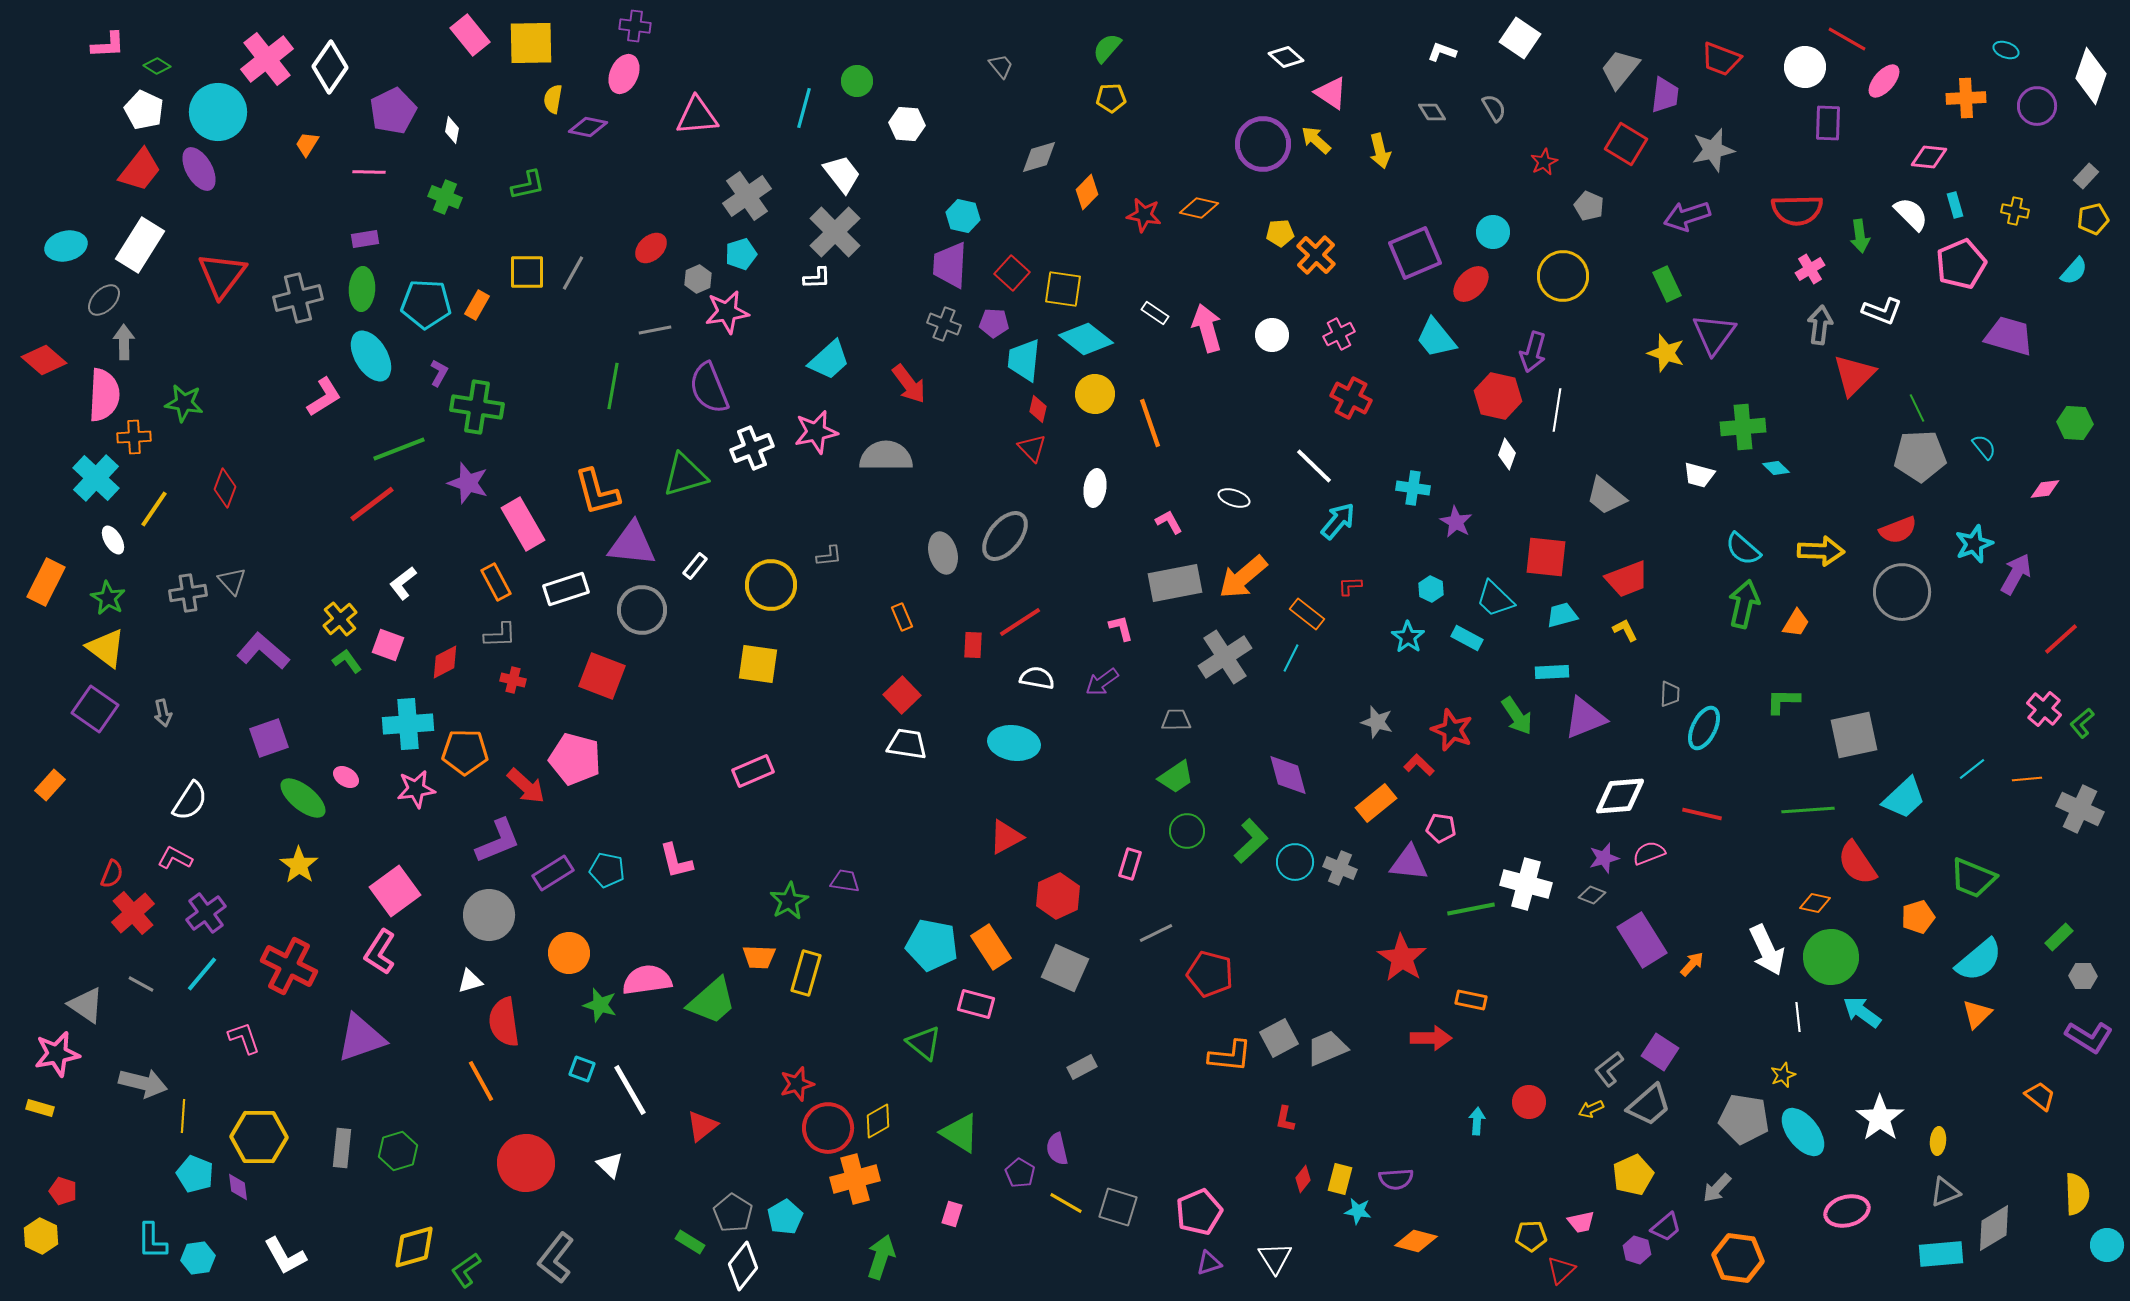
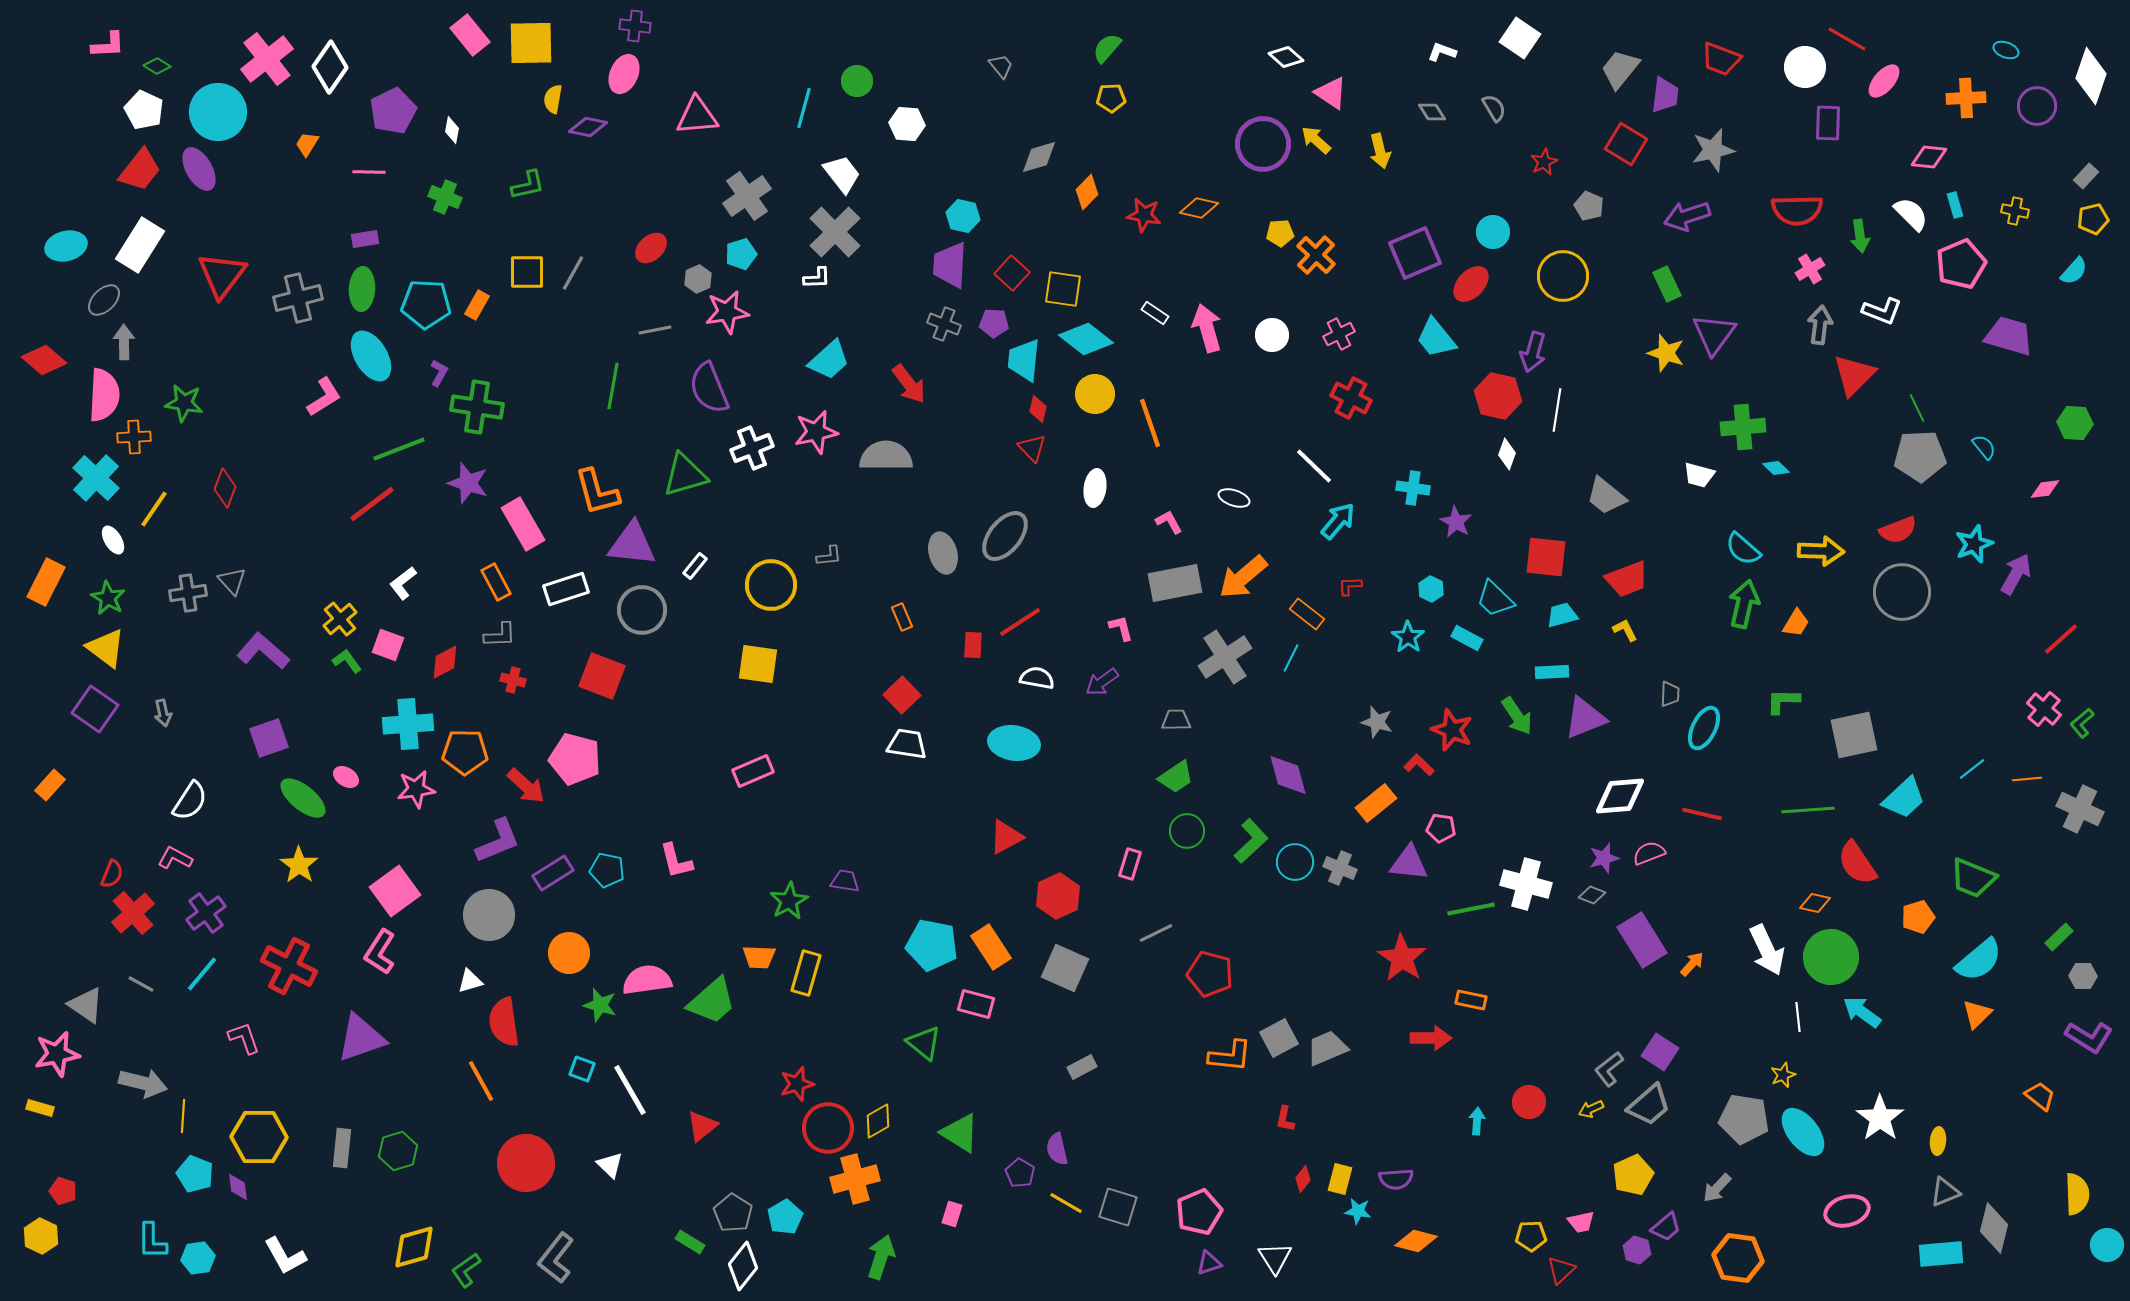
gray diamond at (1994, 1228): rotated 45 degrees counterclockwise
